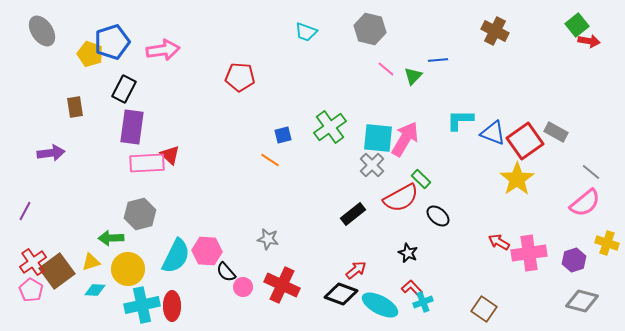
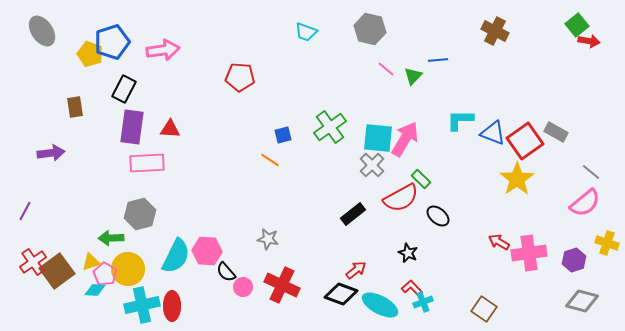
red triangle at (170, 155): moved 26 px up; rotated 40 degrees counterclockwise
pink pentagon at (31, 290): moved 74 px right, 16 px up
